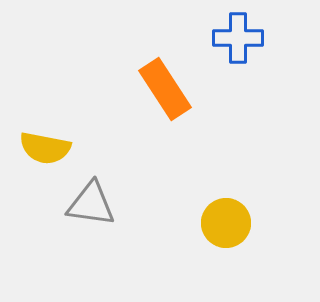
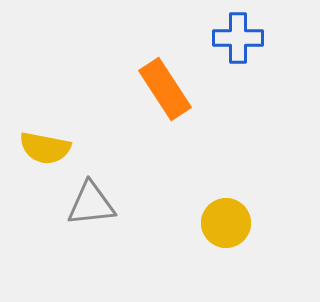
gray triangle: rotated 14 degrees counterclockwise
